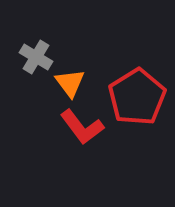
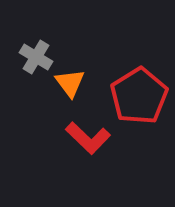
red pentagon: moved 2 px right, 1 px up
red L-shape: moved 6 px right, 11 px down; rotated 9 degrees counterclockwise
